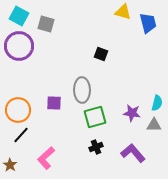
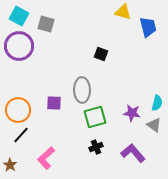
blue trapezoid: moved 4 px down
gray triangle: rotated 35 degrees clockwise
